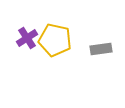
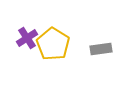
yellow pentagon: moved 2 px left, 4 px down; rotated 20 degrees clockwise
